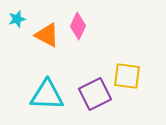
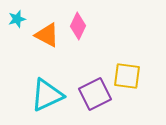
cyan triangle: rotated 27 degrees counterclockwise
